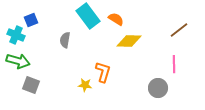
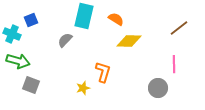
cyan rectangle: moved 4 px left; rotated 50 degrees clockwise
brown line: moved 2 px up
cyan cross: moved 4 px left, 1 px up
gray semicircle: rotated 35 degrees clockwise
yellow star: moved 2 px left, 3 px down; rotated 24 degrees counterclockwise
